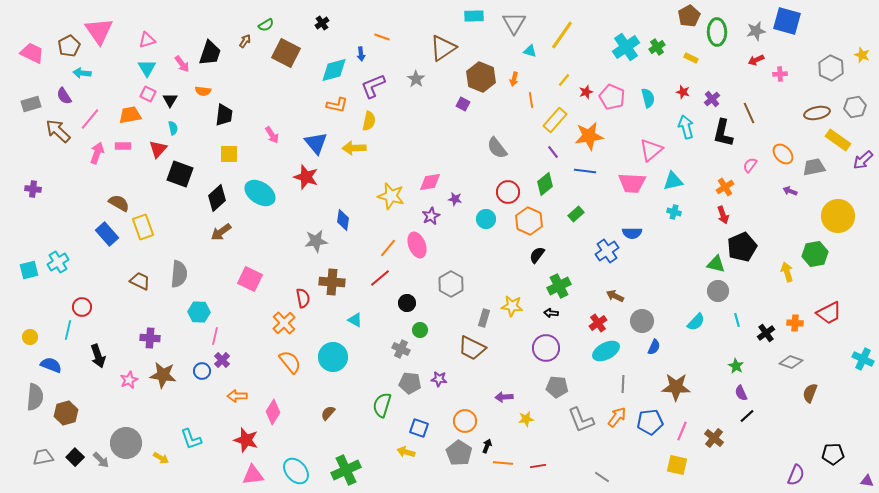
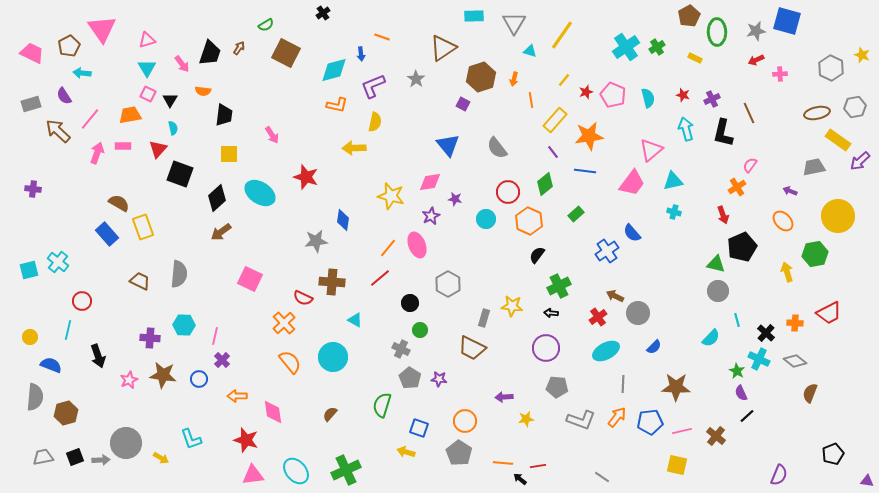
black cross at (322, 23): moved 1 px right, 10 px up
pink triangle at (99, 31): moved 3 px right, 2 px up
brown arrow at (245, 41): moved 6 px left, 7 px down
yellow rectangle at (691, 58): moved 4 px right
brown hexagon at (481, 77): rotated 20 degrees clockwise
red star at (683, 92): moved 3 px down
pink pentagon at (612, 97): moved 1 px right, 2 px up
purple cross at (712, 99): rotated 14 degrees clockwise
yellow semicircle at (369, 121): moved 6 px right, 1 px down
cyan arrow at (686, 127): moved 2 px down
blue triangle at (316, 143): moved 132 px right, 2 px down
orange ellipse at (783, 154): moved 67 px down
purple arrow at (863, 160): moved 3 px left, 1 px down
pink trapezoid at (632, 183): rotated 56 degrees counterclockwise
orange cross at (725, 187): moved 12 px right
blue semicircle at (632, 233): rotated 48 degrees clockwise
cyan cross at (58, 262): rotated 20 degrees counterclockwise
gray hexagon at (451, 284): moved 3 px left
red semicircle at (303, 298): rotated 126 degrees clockwise
black circle at (407, 303): moved 3 px right
red circle at (82, 307): moved 6 px up
cyan hexagon at (199, 312): moved 15 px left, 13 px down
gray circle at (642, 321): moved 4 px left, 8 px up
cyan semicircle at (696, 322): moved 15 px right, 16 px down
red cross at (598, 323): moved 6 px up
black cross at (766, 333): rotated 12 degrees counterclockwise
blue semicircle at (654, 347): rotated 21 degrees clockwise
cyan cross at (863, 359): moved 104 px left
gray diamond at (791, 362): moved 4 px right, 1 px up; rotated 20 degrees clockwise
green star at (736, 366): moved 1 px right, 5 px down
blue circle at (202, 371): moved 3 px left, 8 px down
gray pentagon at (410, 383): moved 5 px up; rotated 25 degrees clockwise
pink diamond at (273, 412): rotated 40 degrees counterclockwise
brown semicircle at (328, 413): moved 2 px right, 1 px down
gray L-shape at (581, 420): rotated 48 degrees counterclockwise
pink line at (682, 431): rotated 54 degrees clockwise
brown cross at (714, 438): moved 2 px right, 2 px up
black arrow at (487, 446): moved 33 px right, 33 px down; rotated 72 degrees counterclockwise
black pentagon at (833, 454): rotated 20 degrees counterclockwise
black square at (75, 457): rotated 24 degrees clockwise
gray arrow at (101, 460): rotated 48 degrees counterclockwise
purple semicircle at (796, 475): moved 17 px left
